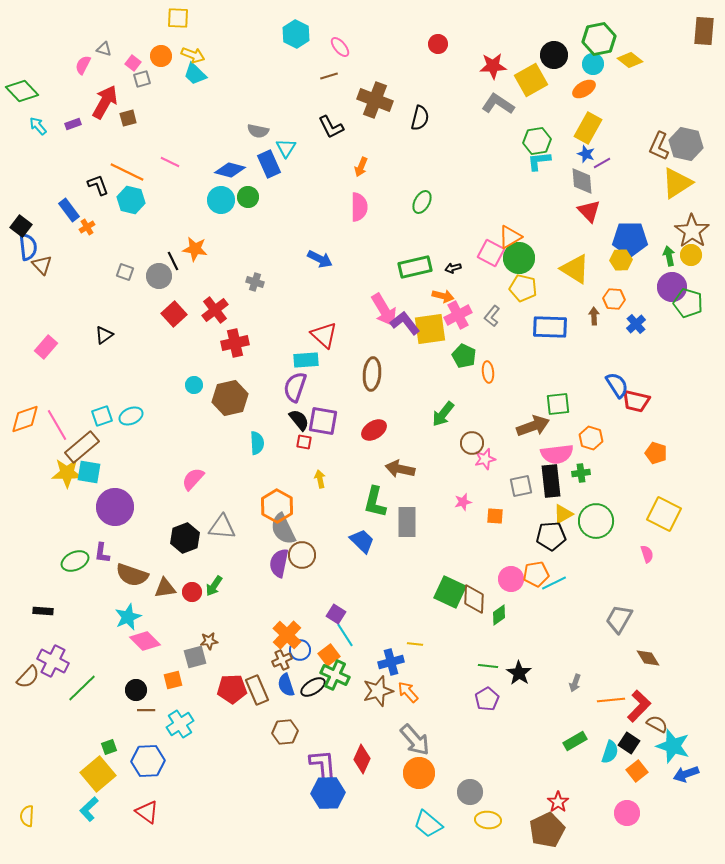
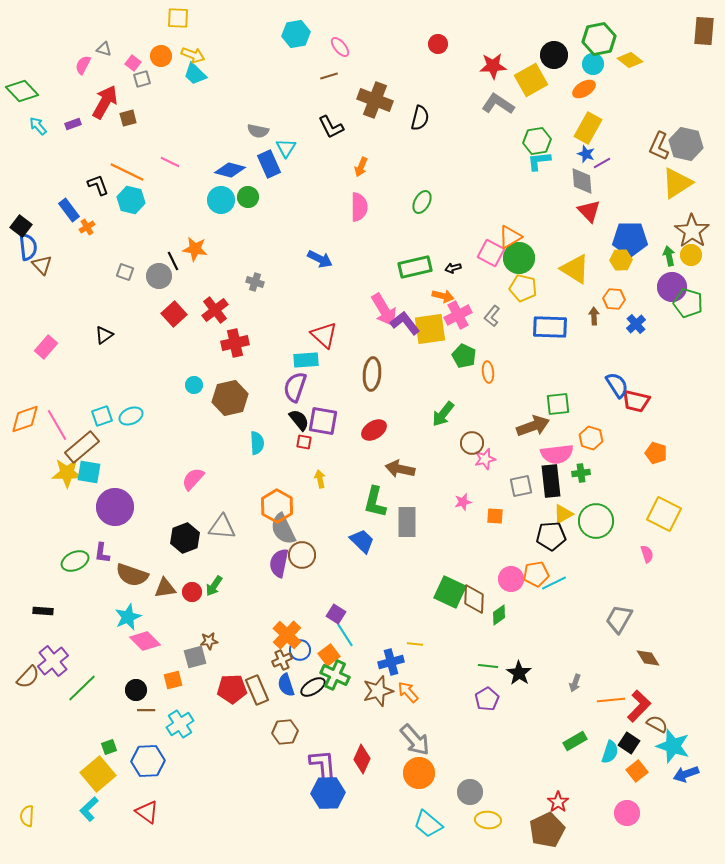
cyan hexagon at (296, 34): rotated 24 degrees clockwise
purple cross at (53, 661): rotated 24 degrees clockwise
